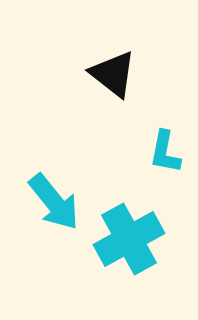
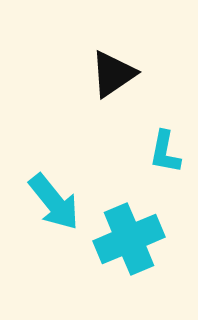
black triangle: rotated 48 degrees clockwise
cyan cross: rotated 6 degrees clockwise
